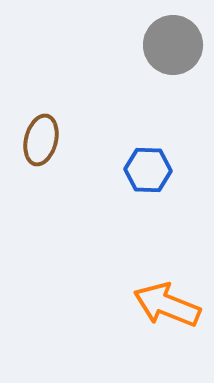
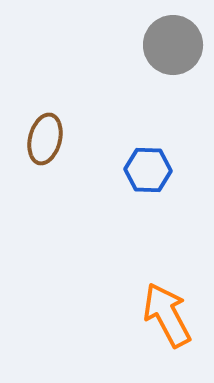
brown ellipse: moved 4 px right, 1 px up
orange arrow: moved 10 px down; rotated 40 degrees clockwise
